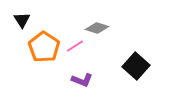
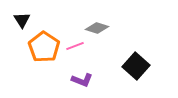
pink line: rotated 12 degrees clockwise
